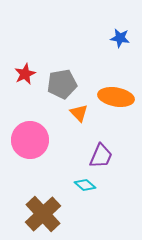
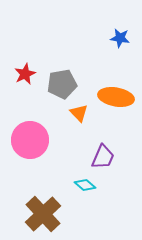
purple trapezoid: moved 2 px right, 1 px down
